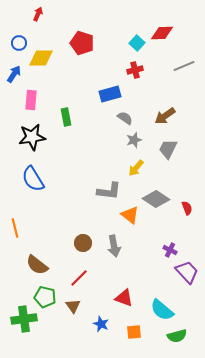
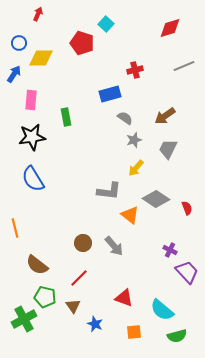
red diamond: moved 8 px right, 5 px up; rotated 15 degrees counterclockwise
cyan square: moved 31 px left, 19 px up
gray arrow: rotated 30 degrees counterclockwise
green cross: rotated 20 degrees counterclockwise
blue star: moved 6 px left
